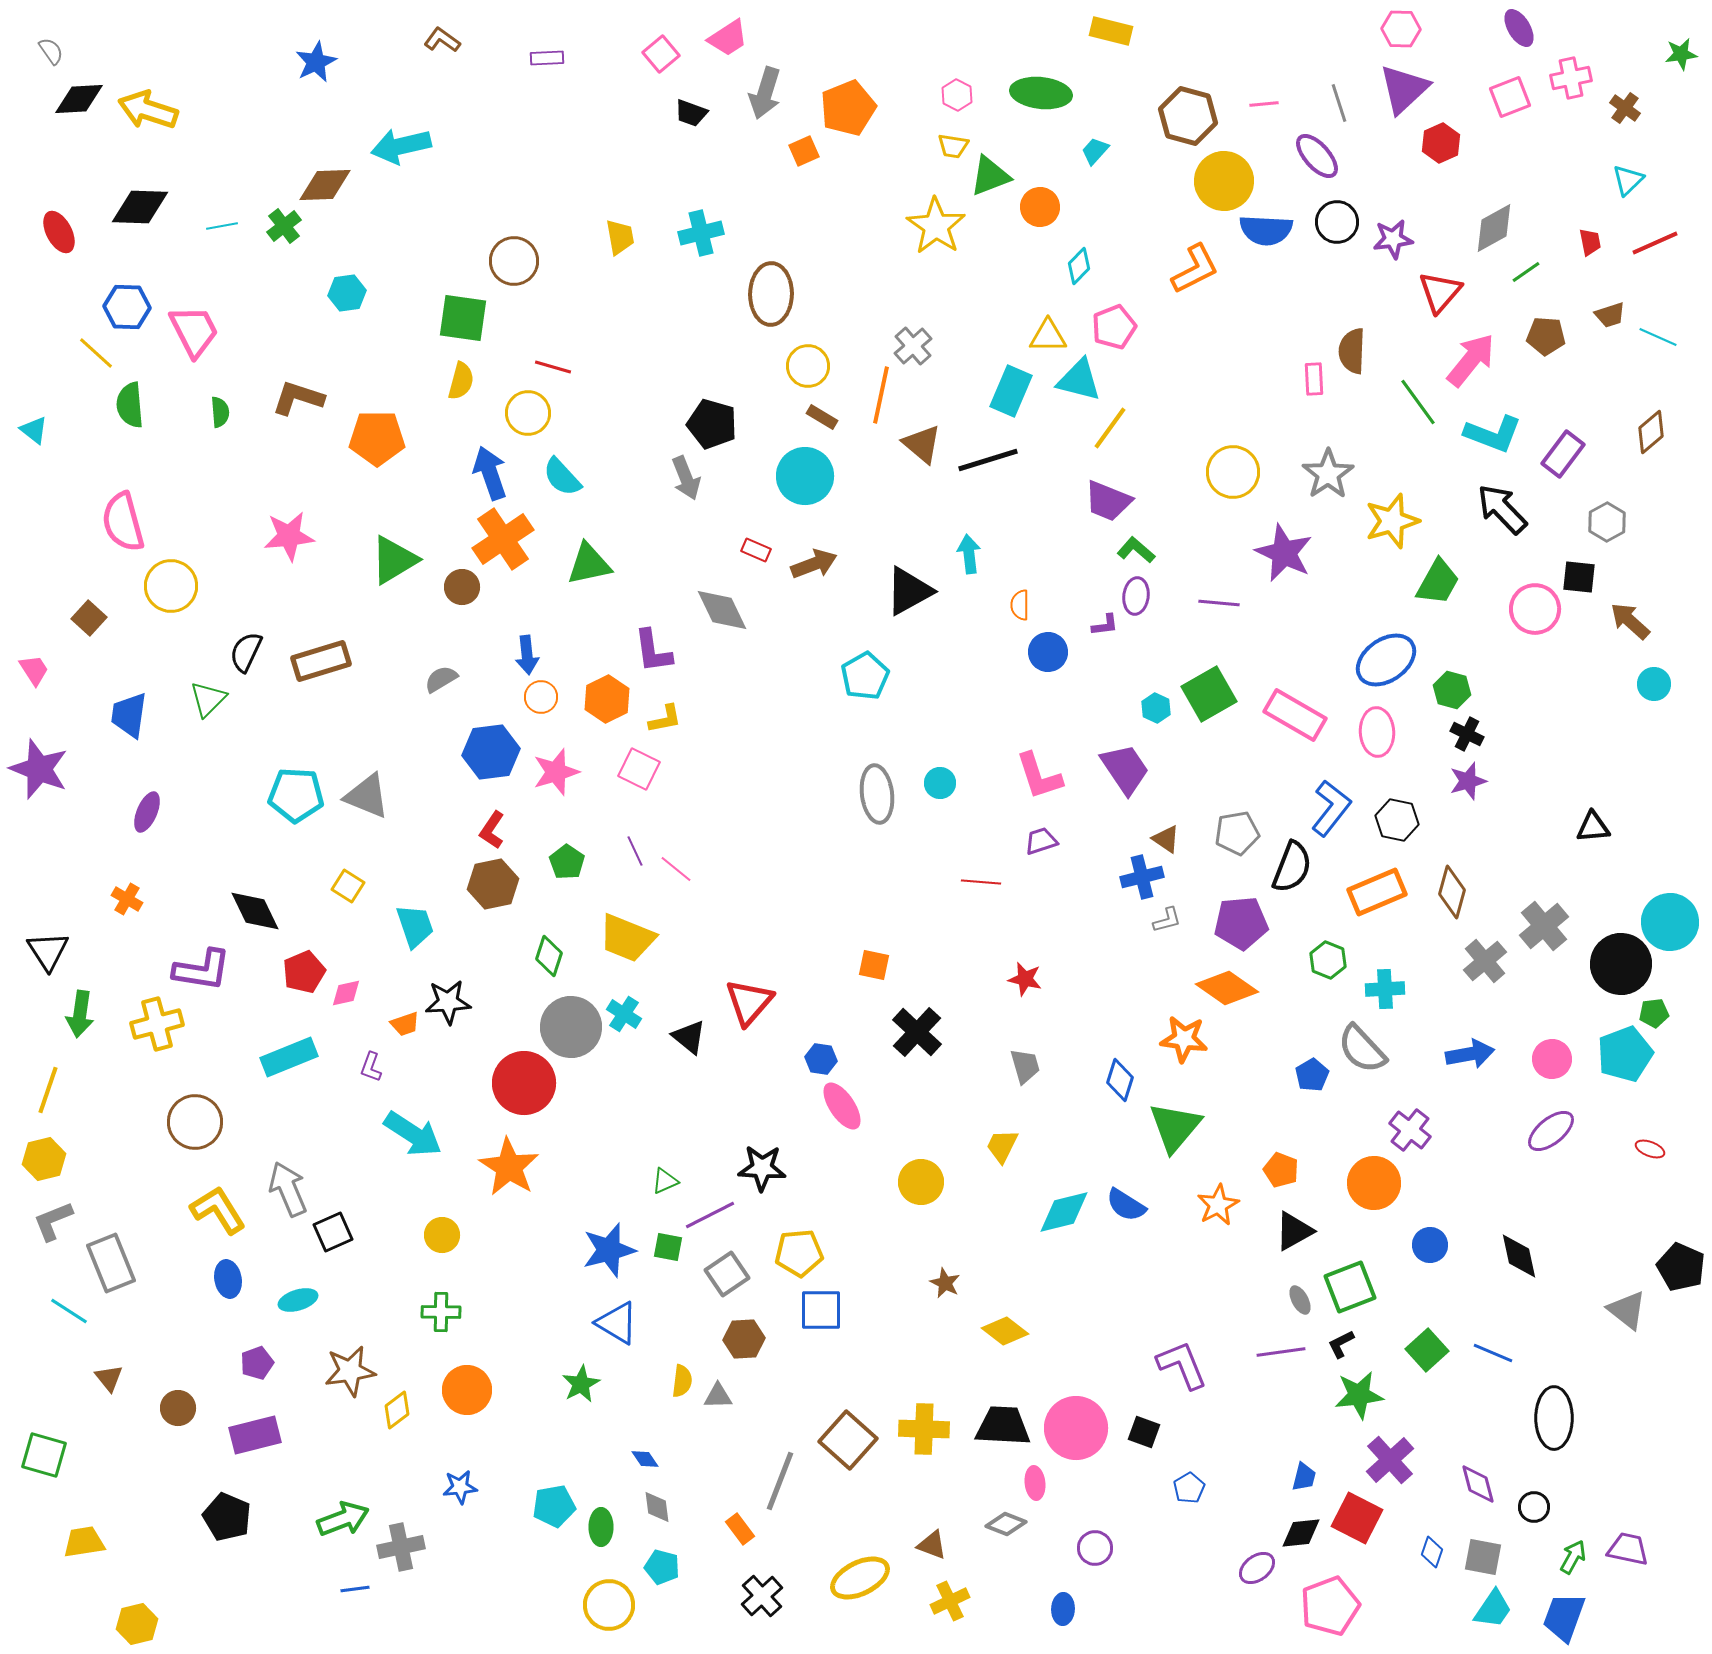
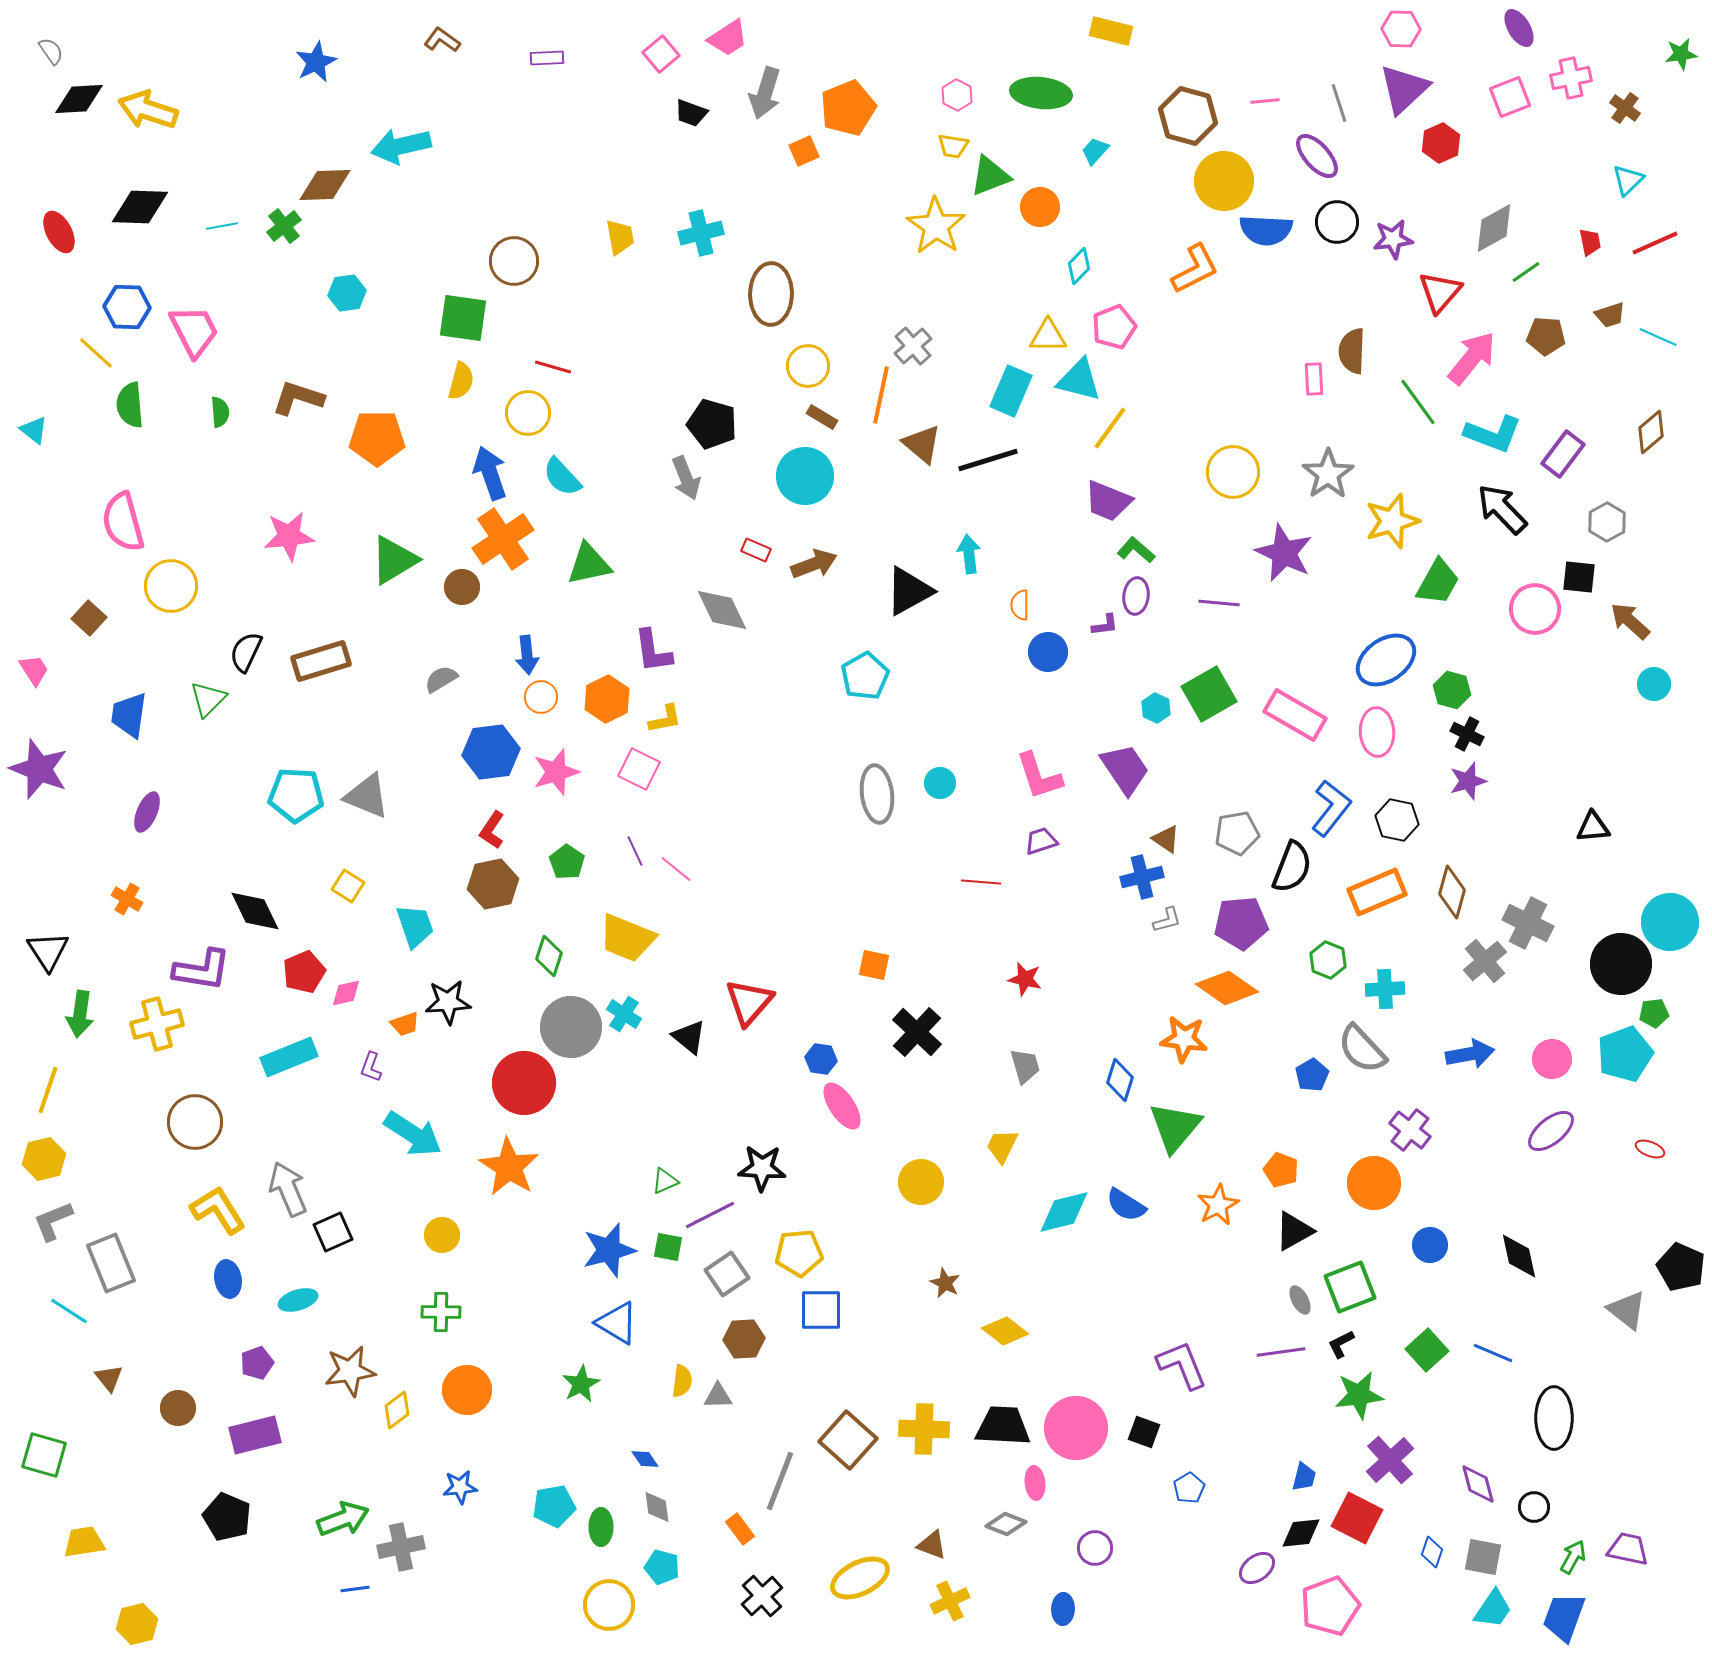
pink line at (1264, 104): moved 1 px right, 3 px up
pink arrow at (1471, 360): moved 1 px right, 2 px up
gray cross at (1544, 926): moved 16 px left, 3 px up; rotated 24 degrees counterclockwise
